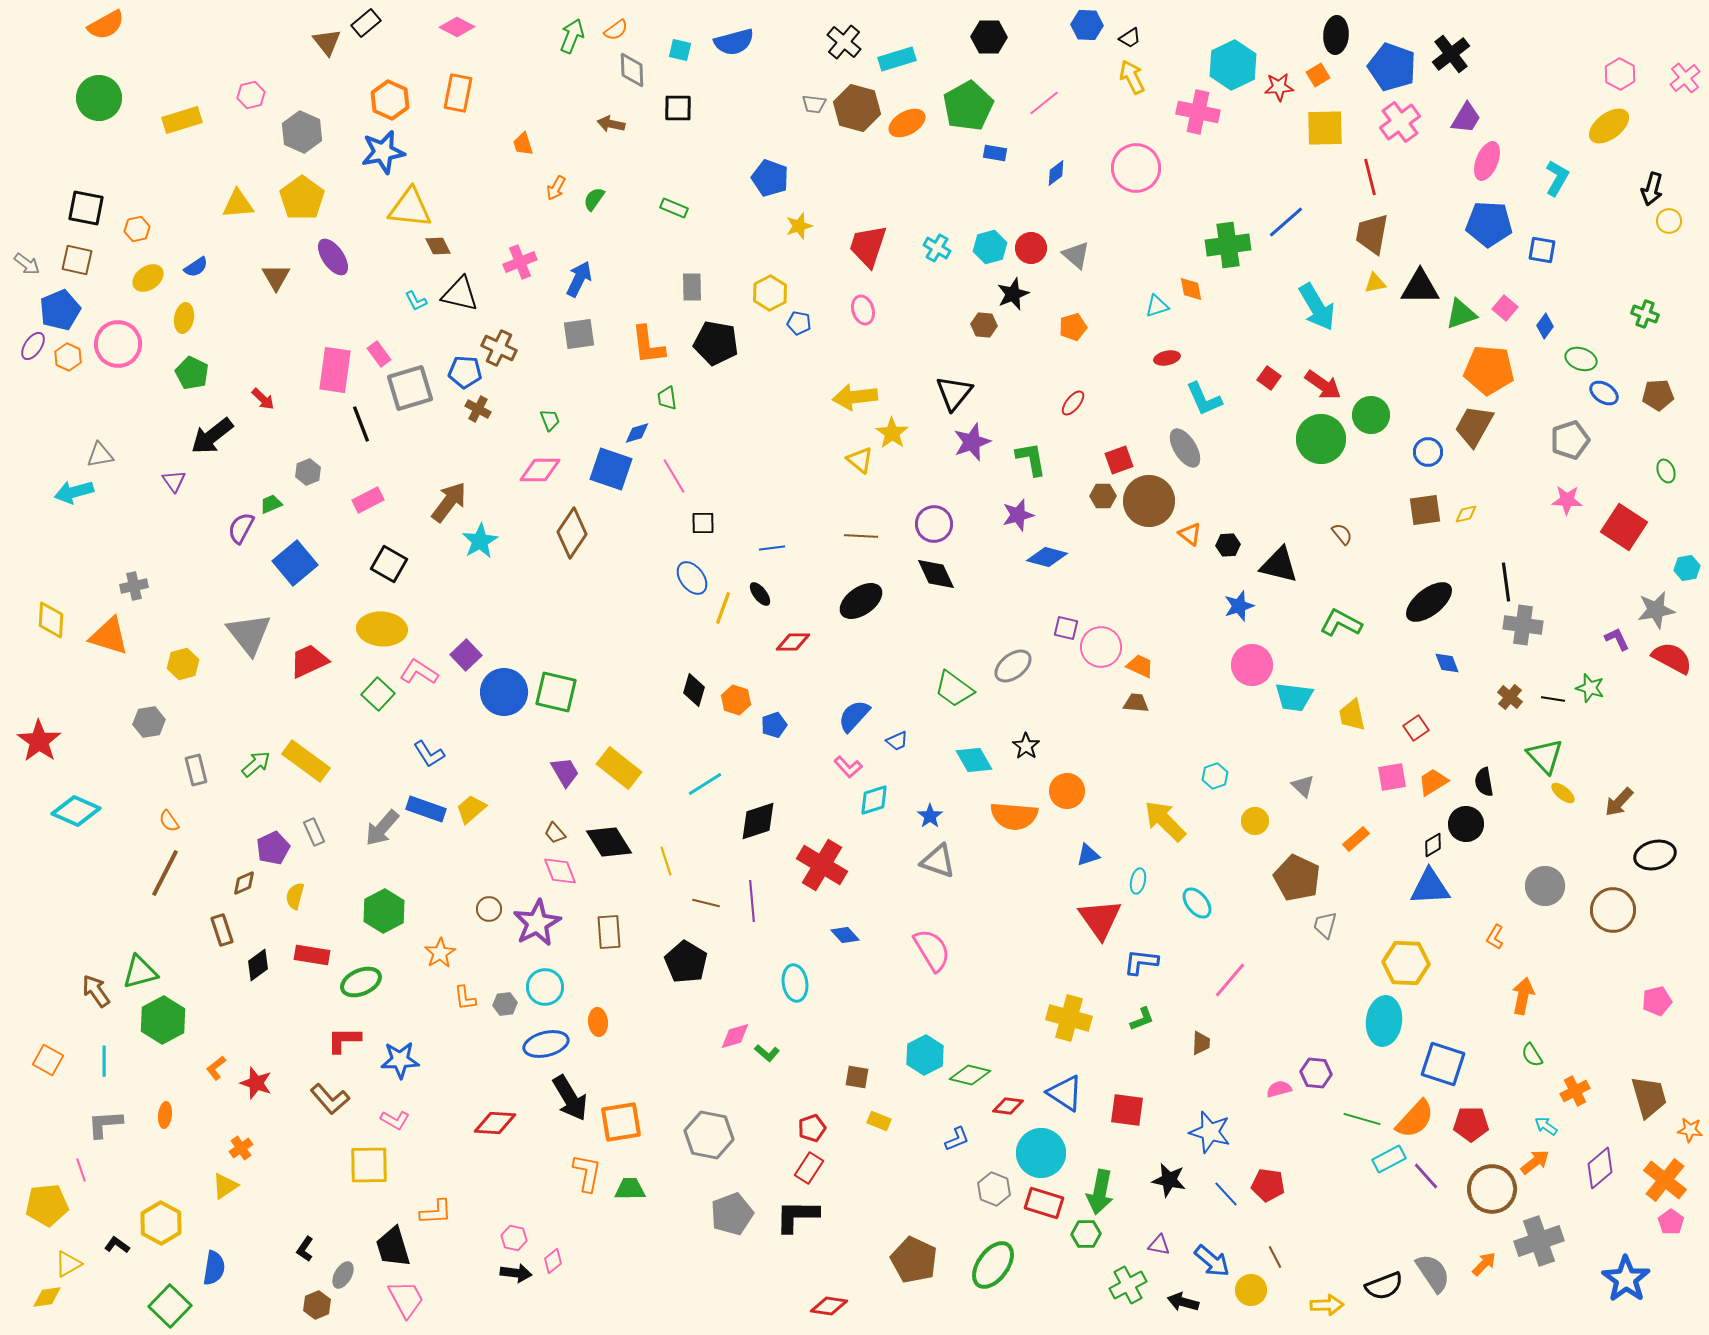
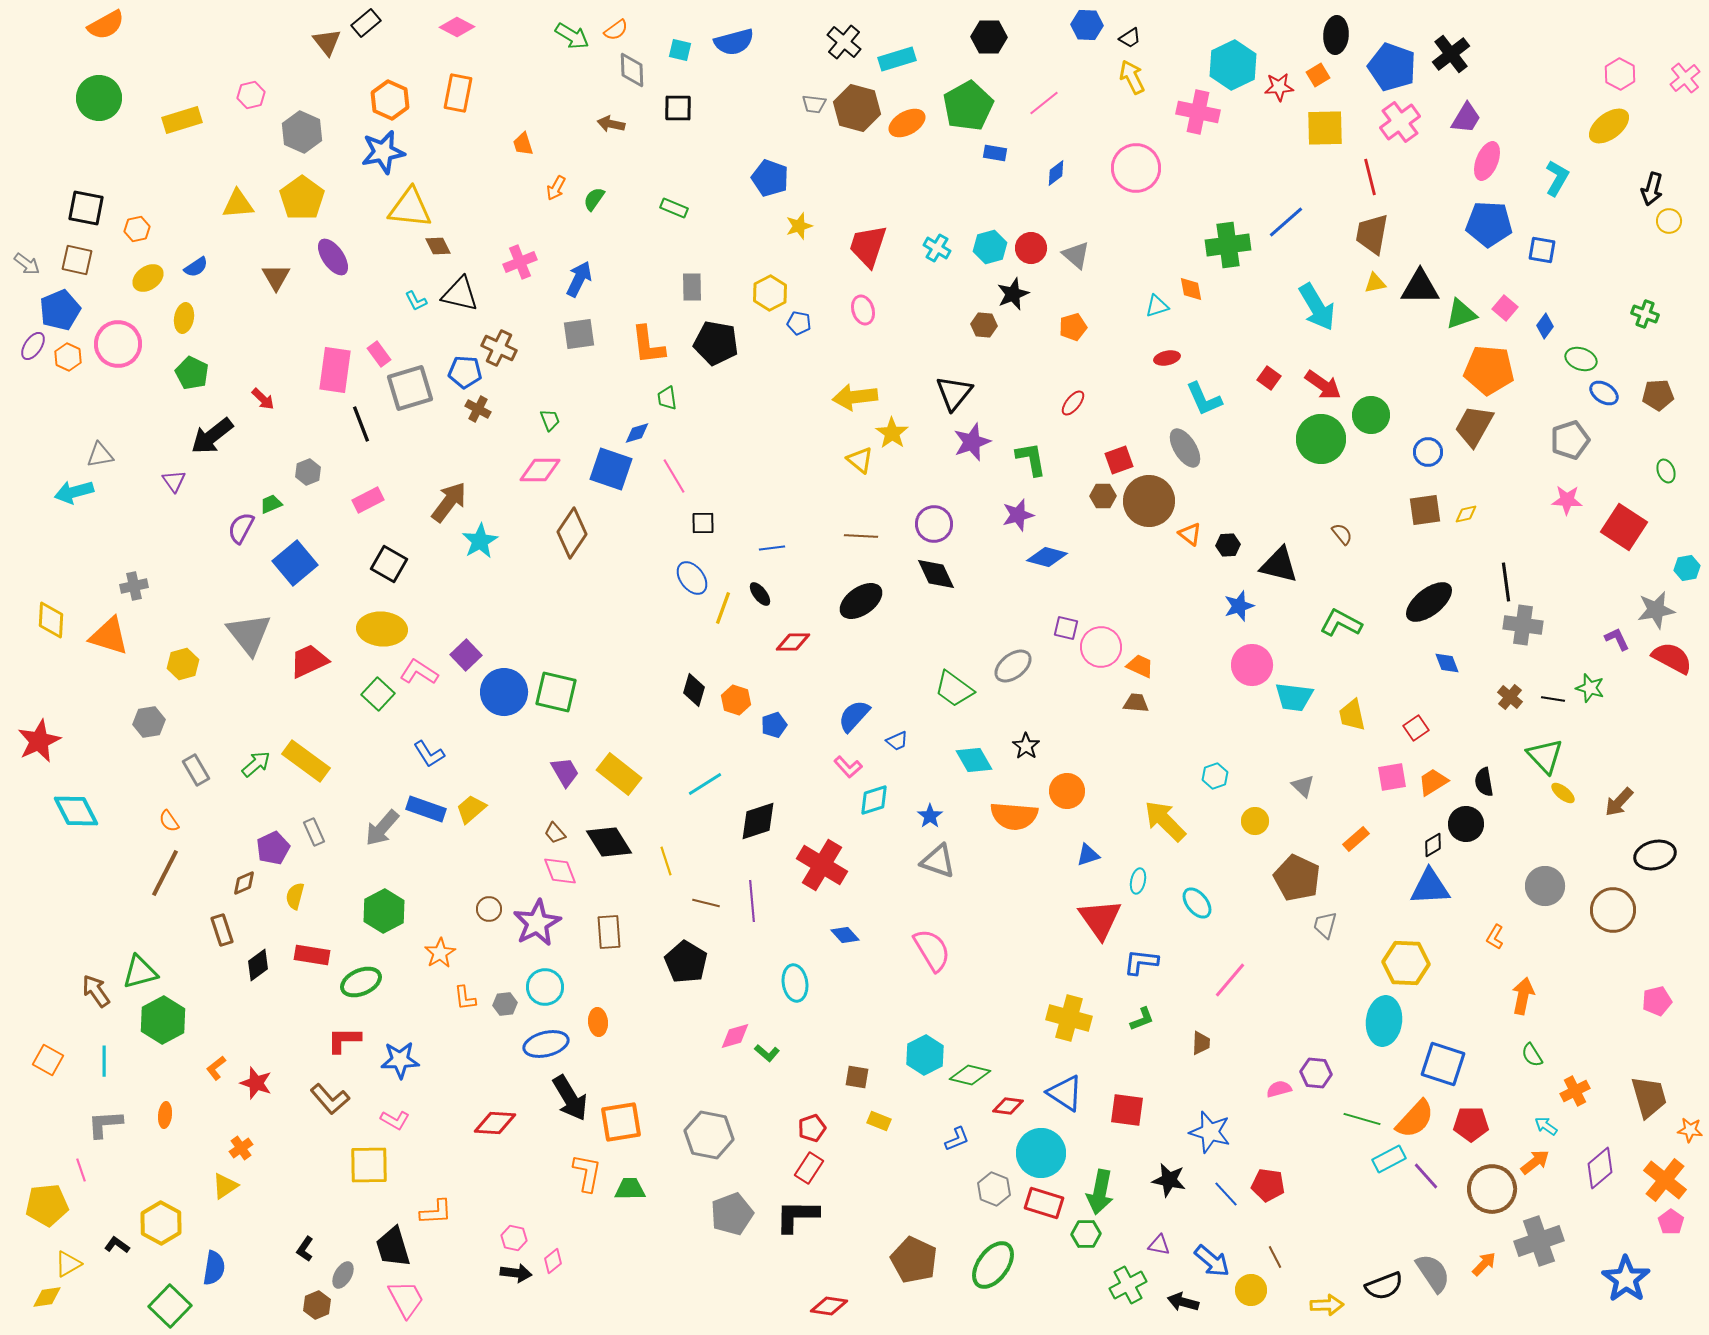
green arrow at (572, 36): rotated 100 degrees clockwise
red star at (39, 741): rotated 12 degrees clockwise
yellow rectangle at (619, 768): moved 6 px down
gray rectangle at (196, 770): rotated 16 degrees counterclockwise
cyan diamond at (76, 811): rotated 39 degrees clockwise
